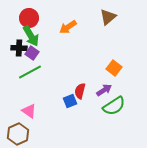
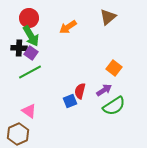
purple square: moved 1 px left
